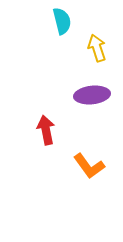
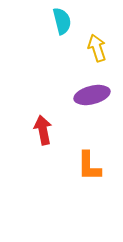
purple ellipse: rotated 8 degrees counterclockwise
red arrow: moved 3 px left
orange L-shape: rotated 36 degrees clockwise
